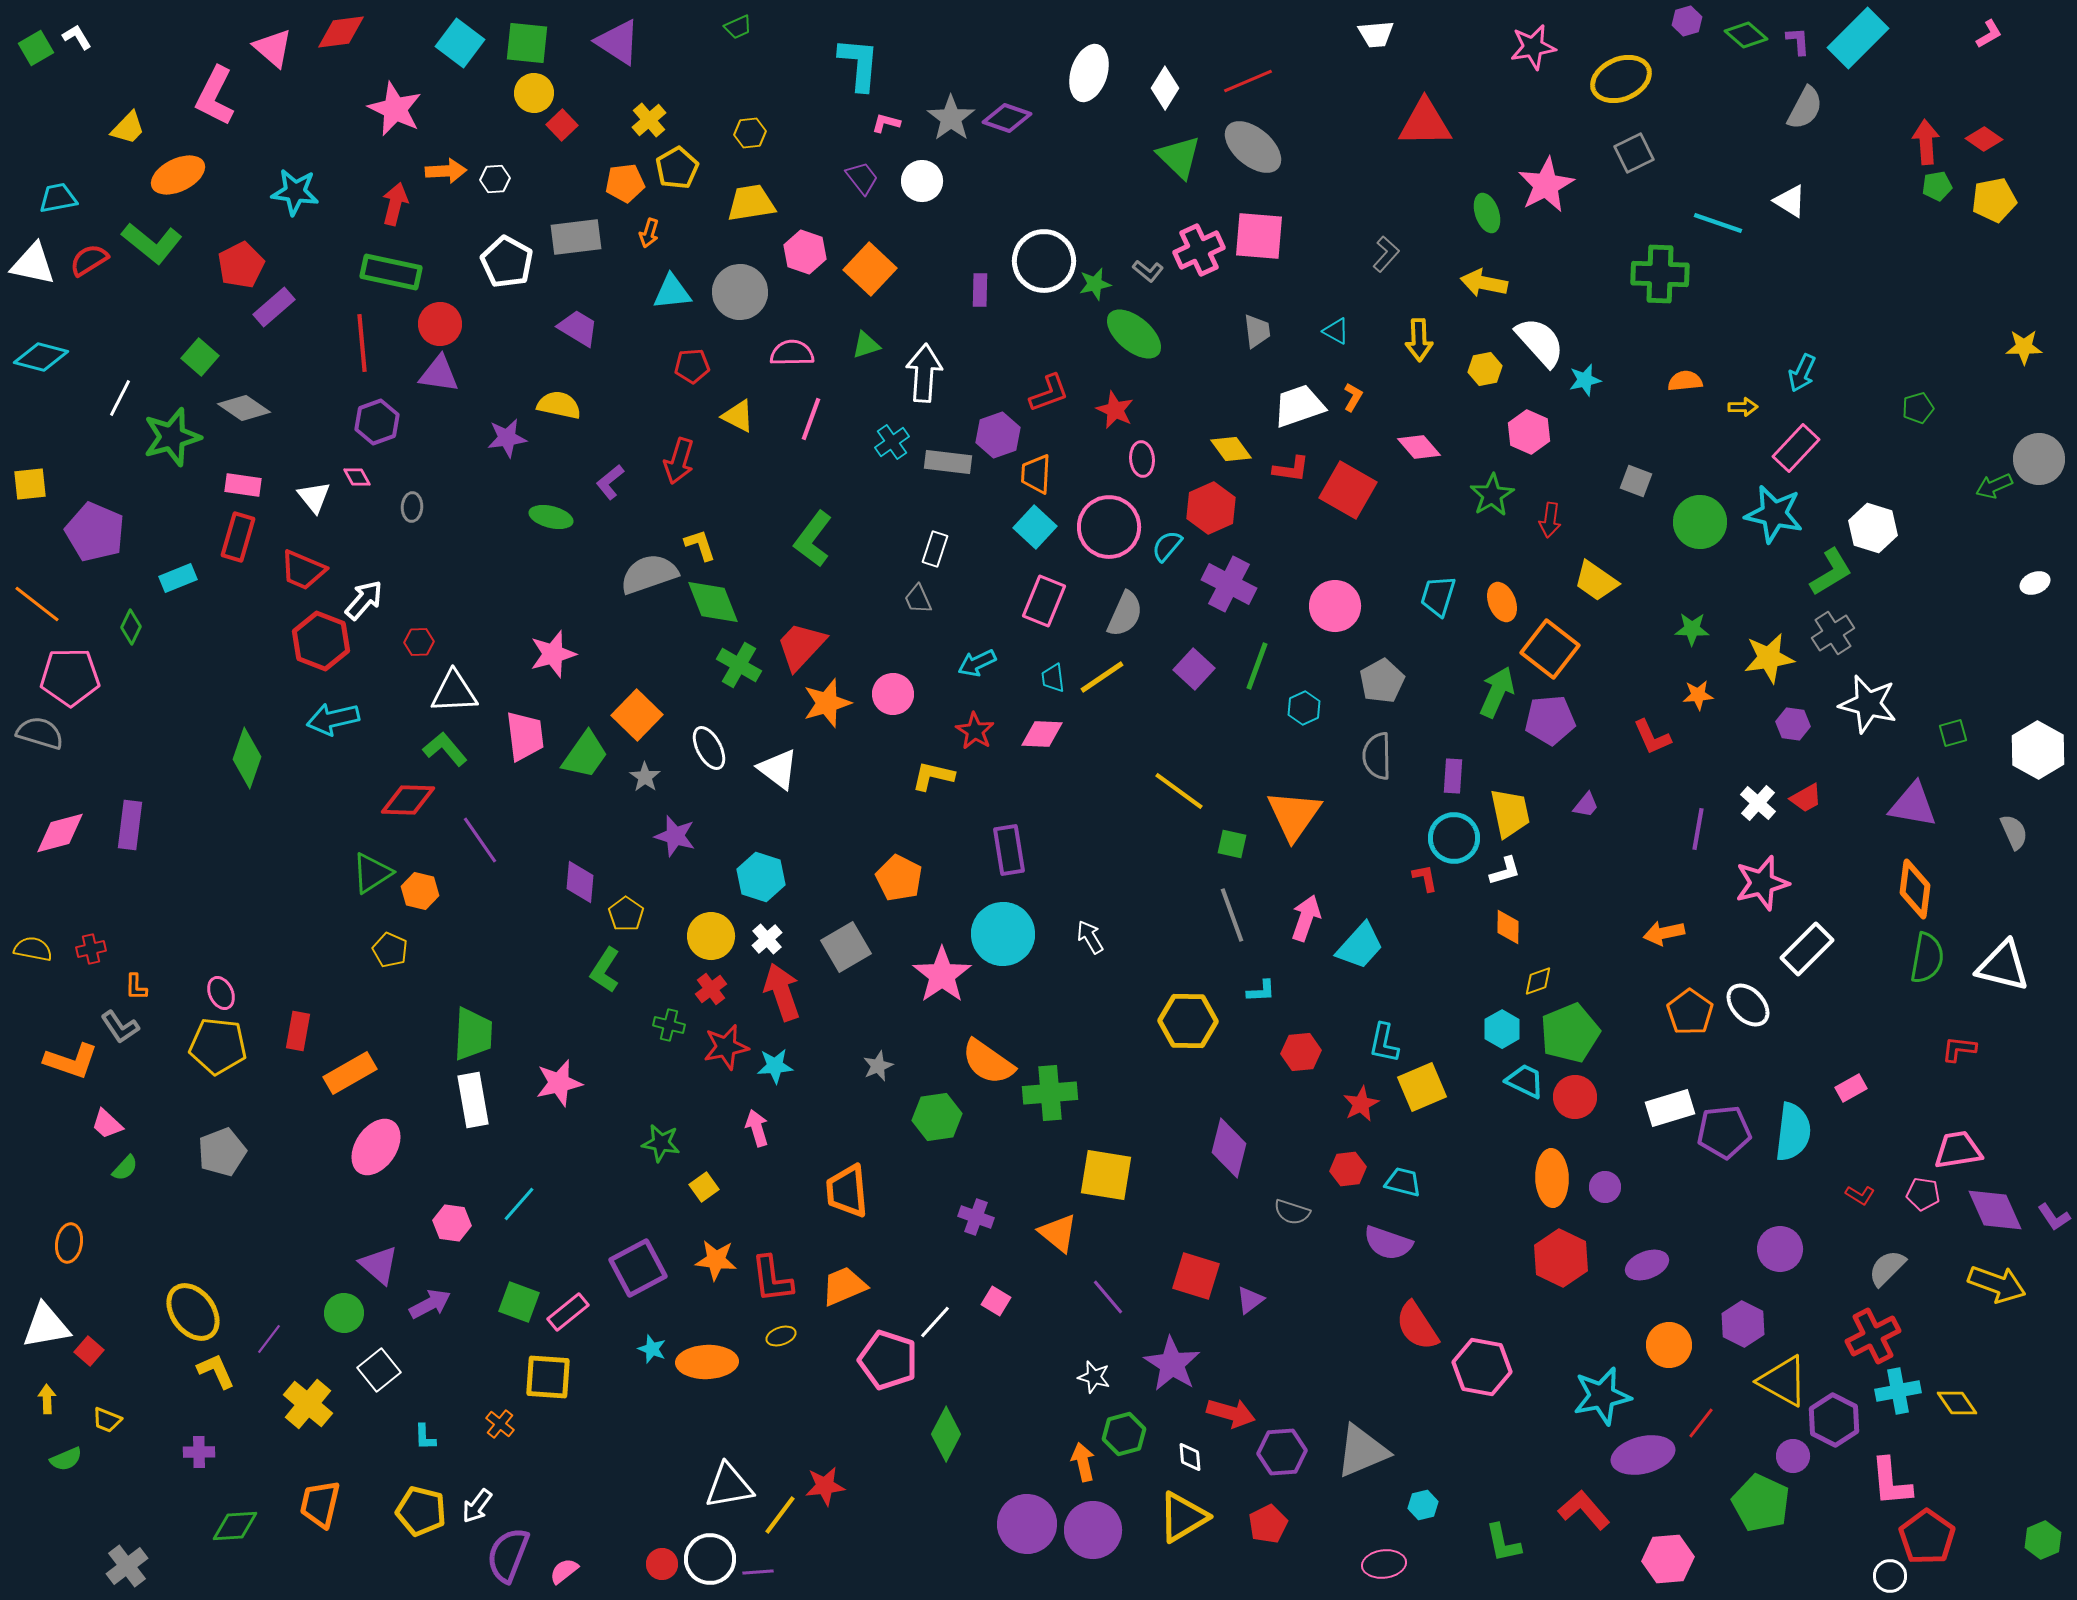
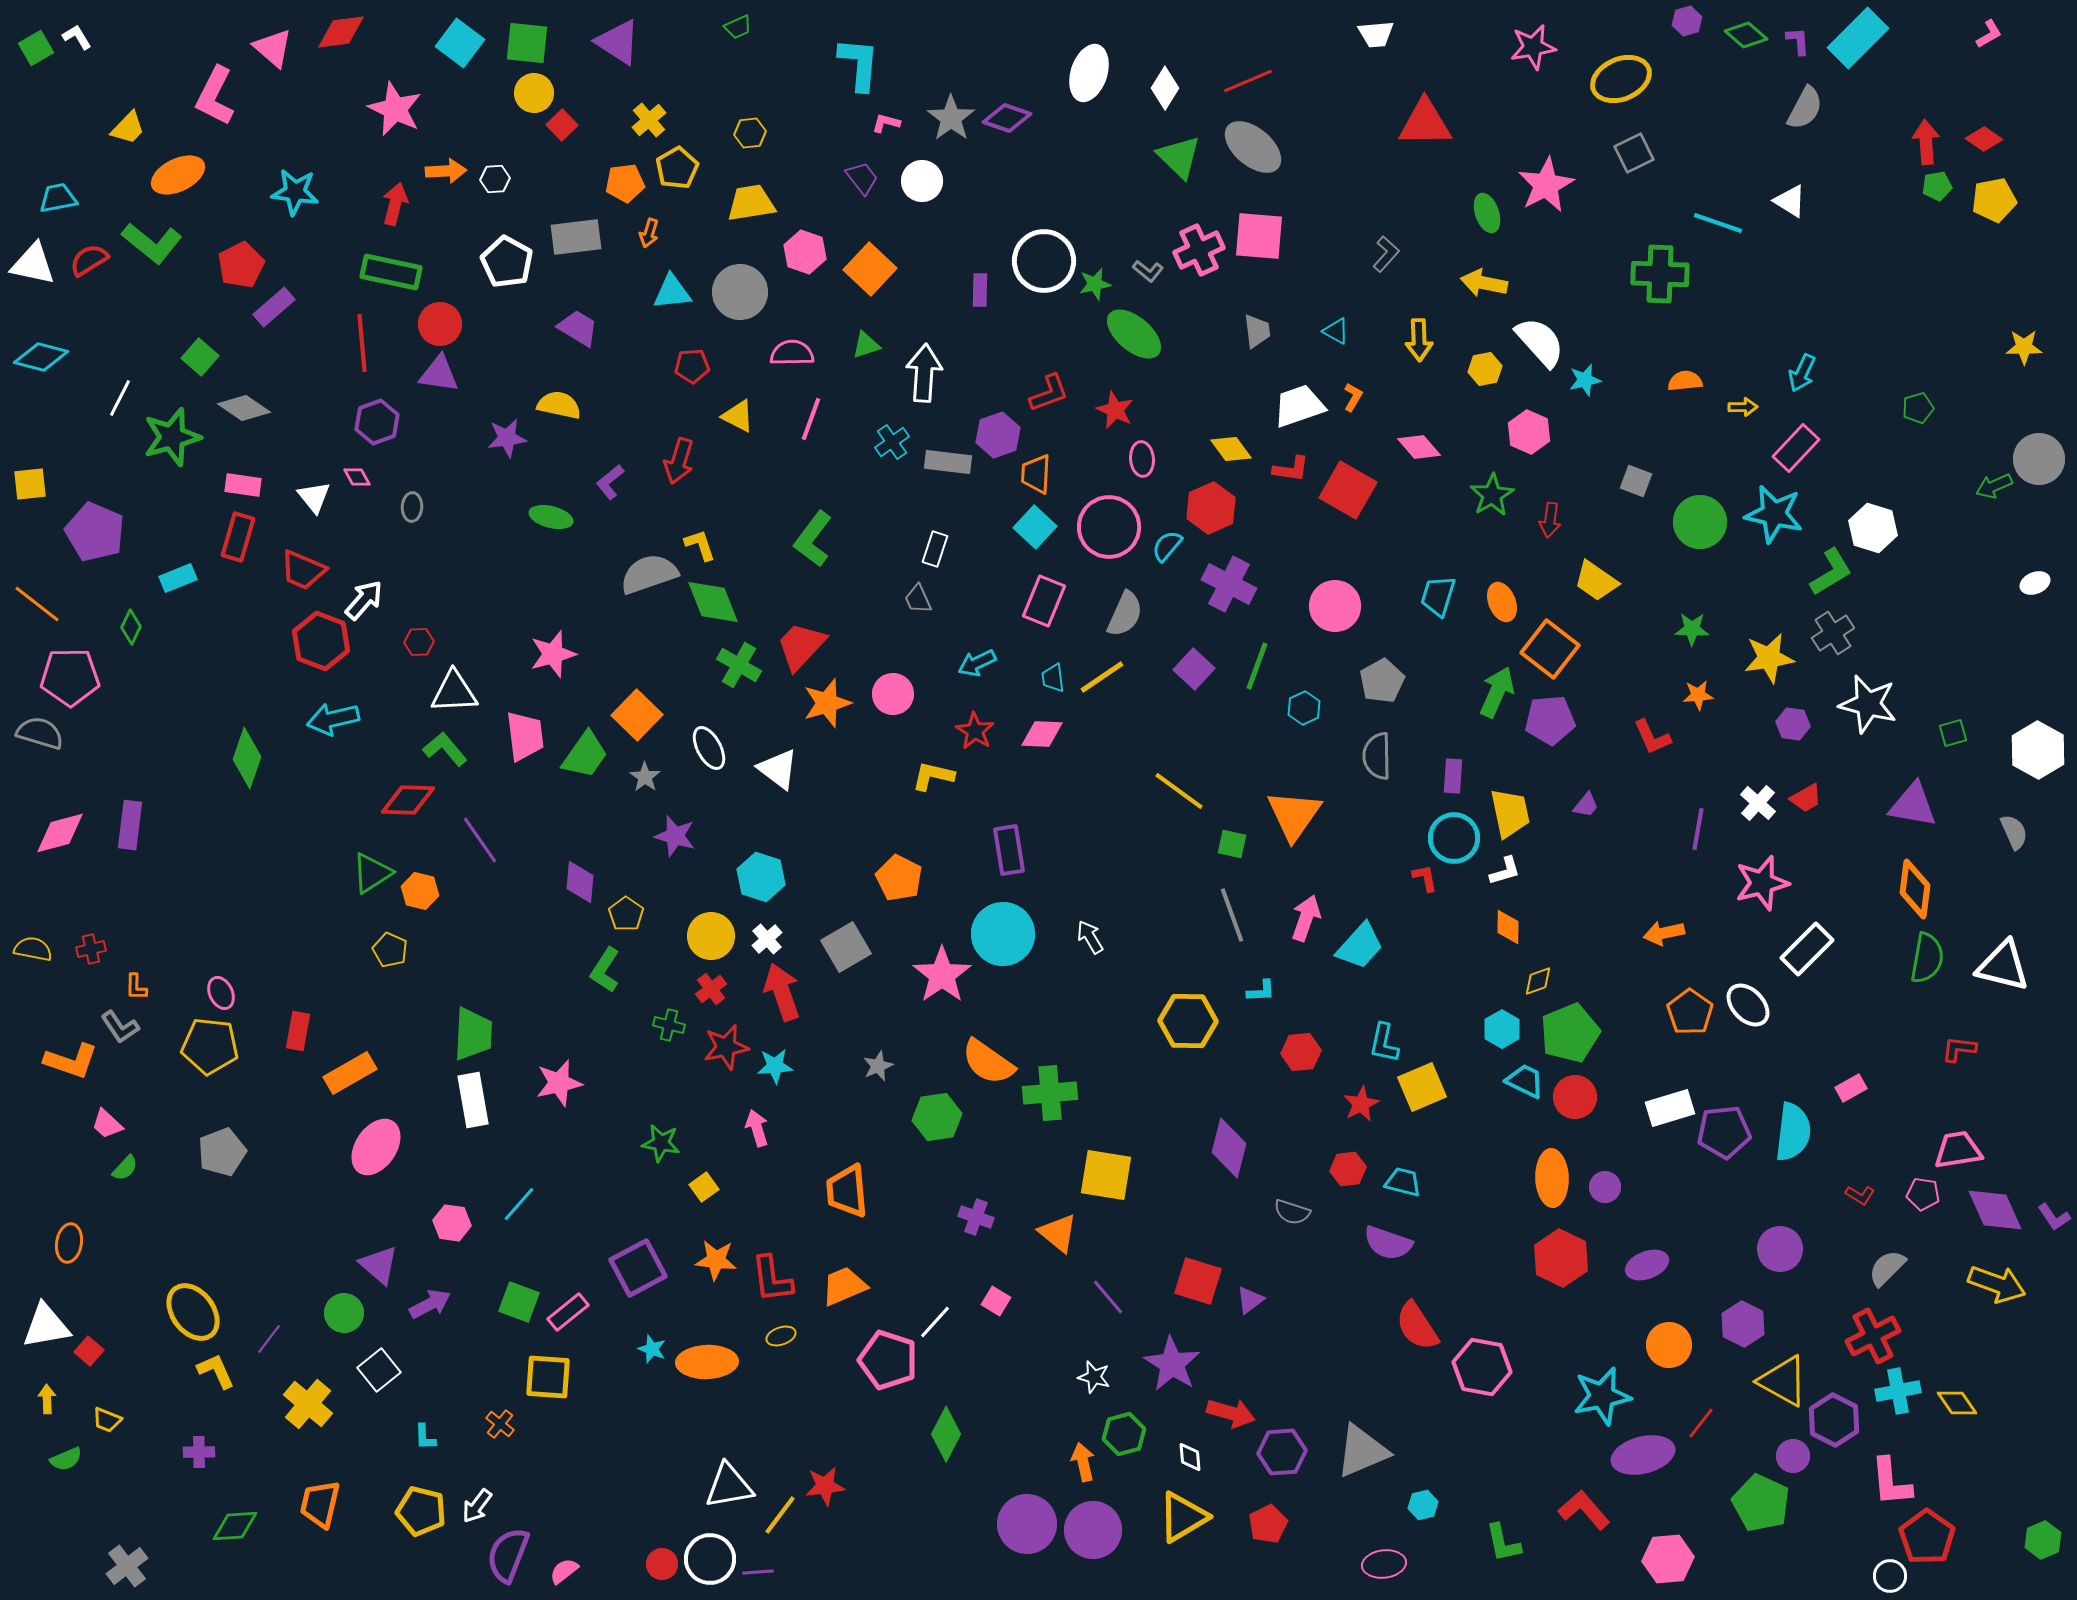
yellow pentagon at (218, 1046): moved 8 px left
red square at (1196, 1276): moved 2 px right, 5 px down
